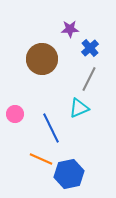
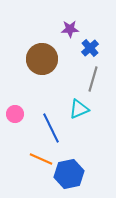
gray line: moved 4 px right; rotated 10 degrees counterclockwise
cyan triangle: moved 1 px down
